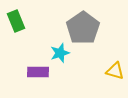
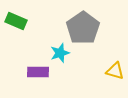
green rectangle: rotated 45 degrees counterclockwise
